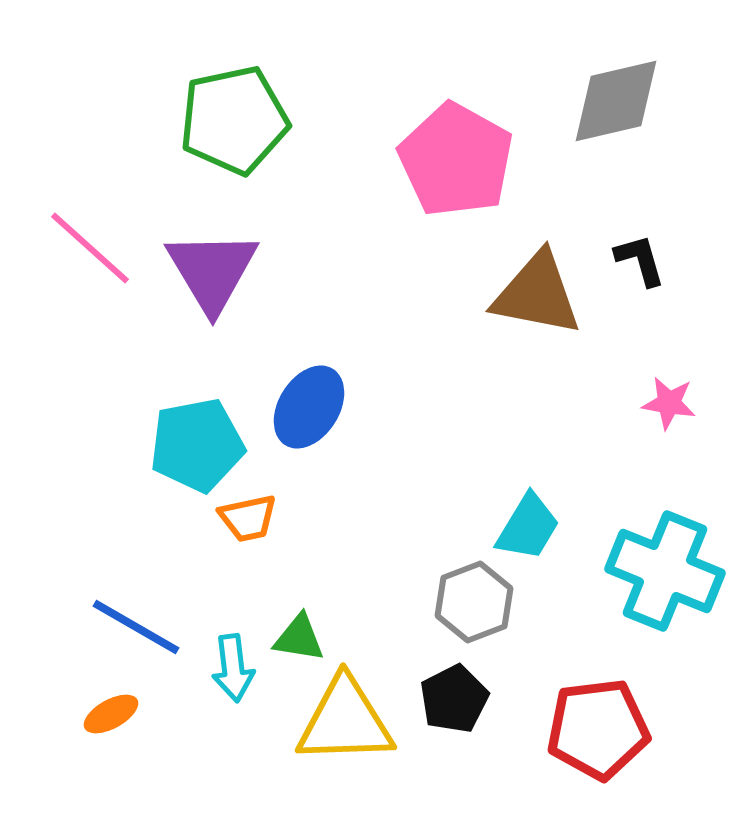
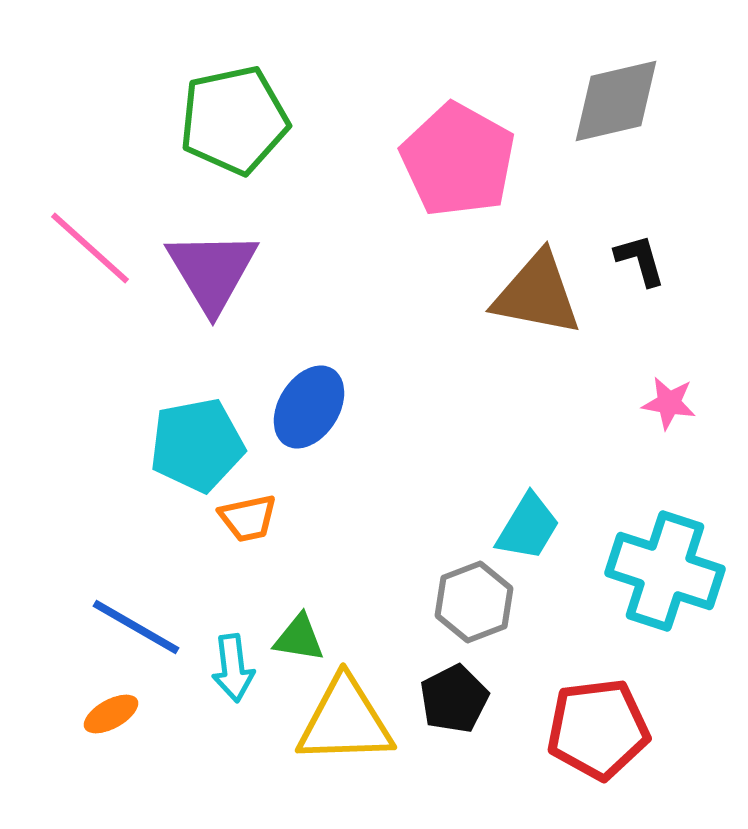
pink pentagon: moved 2 px right
cyan cross: rotated 4 degrees counterclockwise
